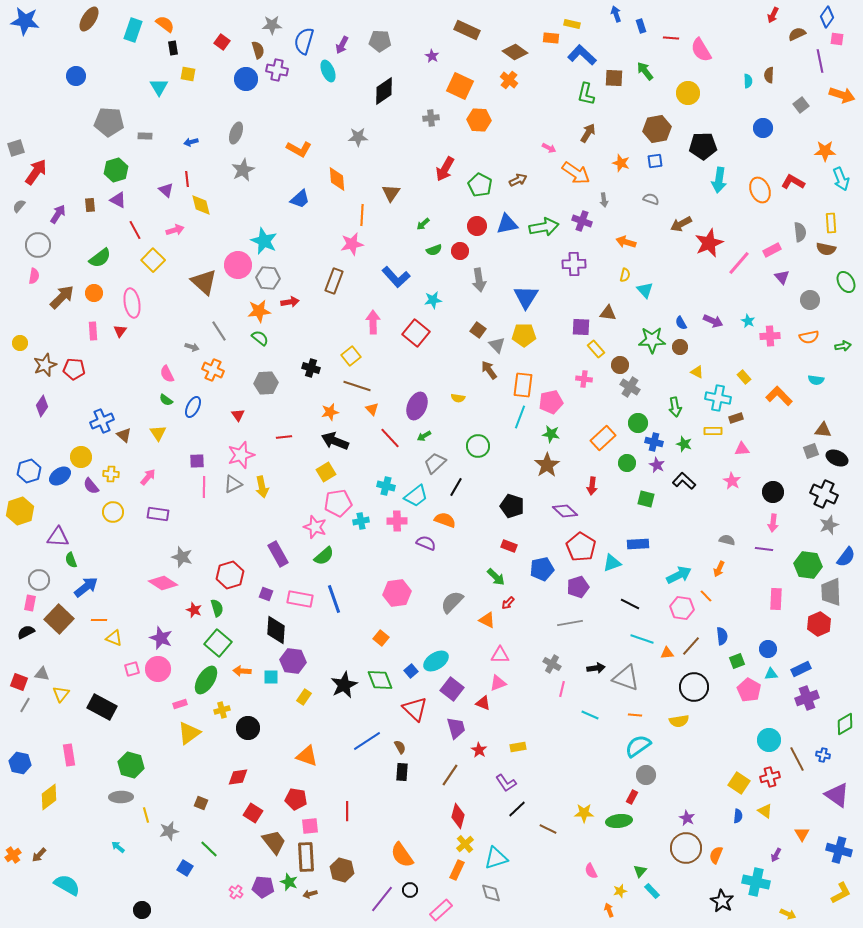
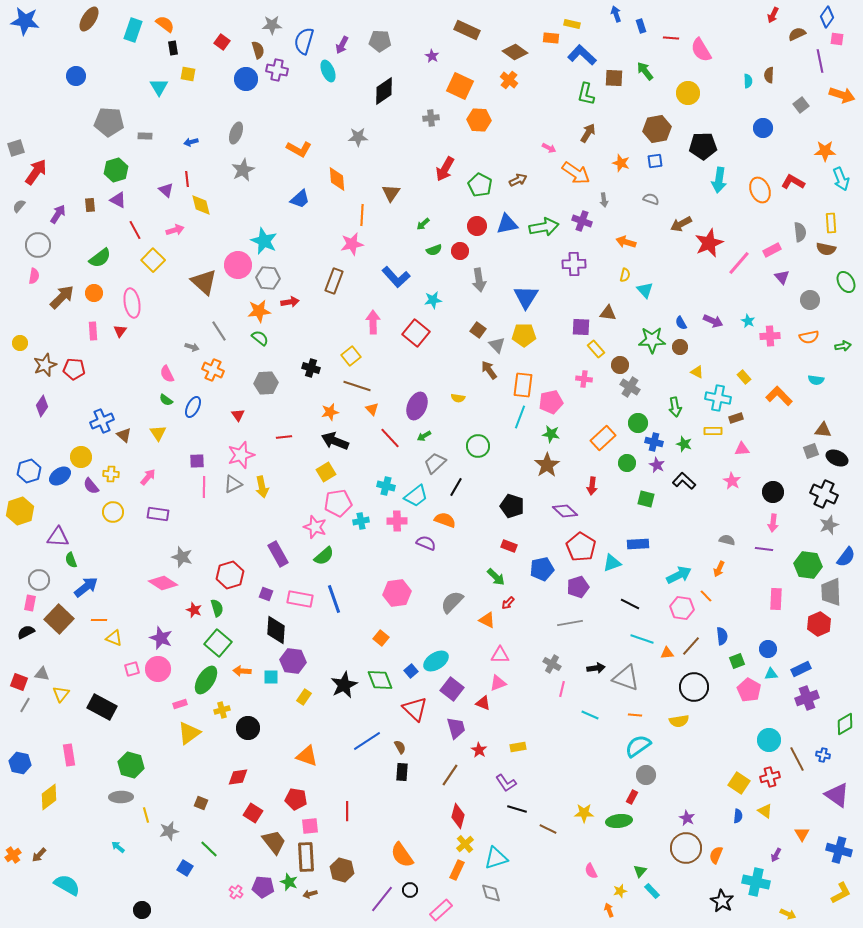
black line at (517, 809): rotated 60 degrees clockwise
